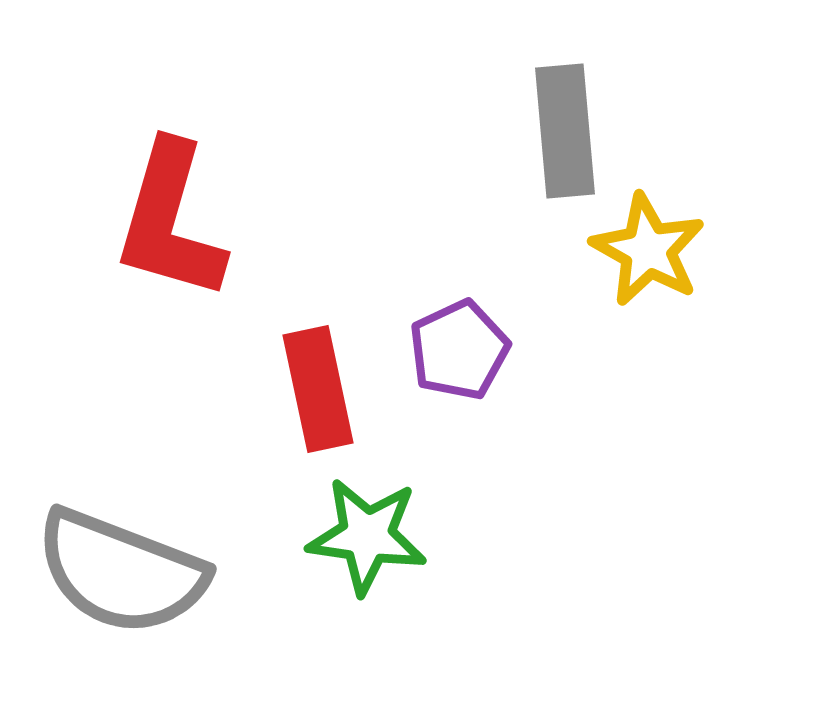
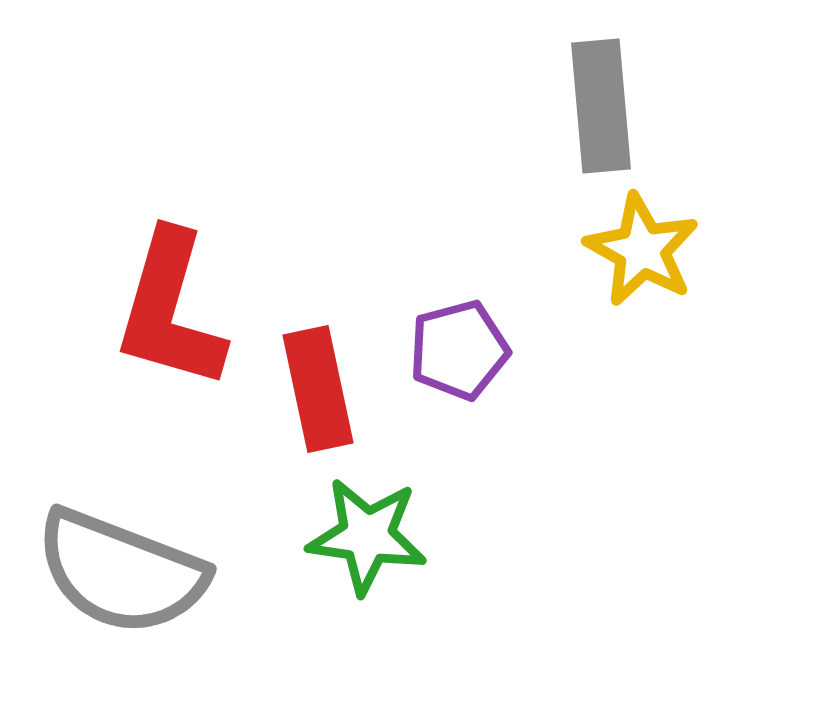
gray rectangle: moved 36 px right, 25 px up
red L-shape: moved 89 px down
yellow star: moved 6 px left
purple pentagon: rotated 10 degrees clockwise
